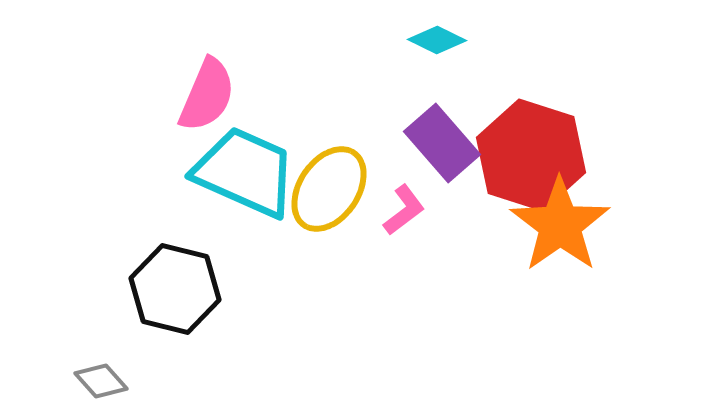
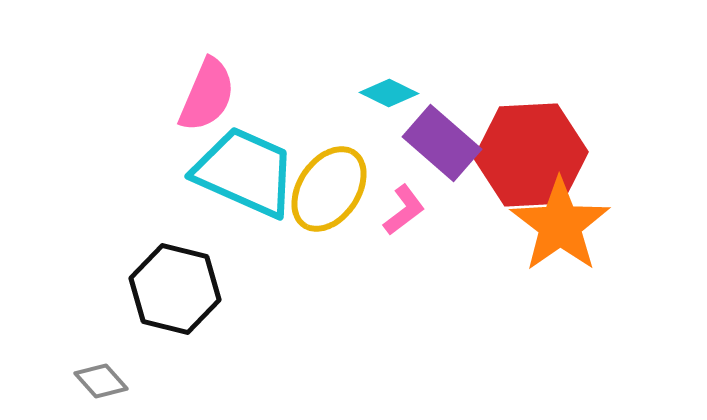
cyan diamond: moved 48 px left, 53 px down
purple rectangle: rotated 8 degrees counterclockwise
red hexagon: rotated 21 degrees counterclockwise
